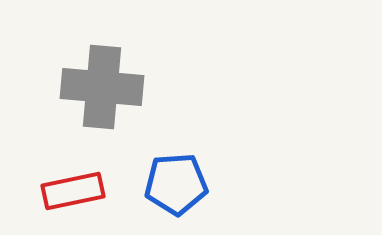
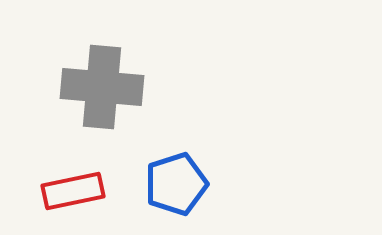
blue pentagon: rotated 14 degrees counterclockwise
